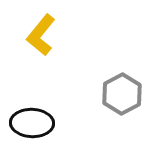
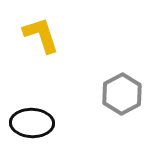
yellow L-shape: rotated 123 degrees clockwise
